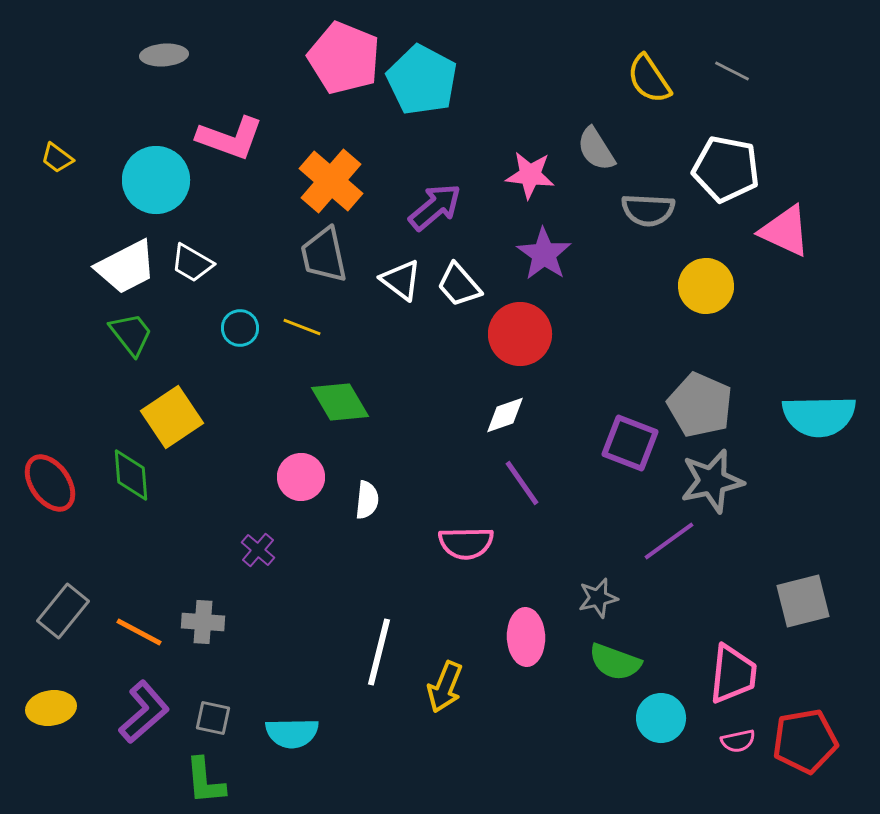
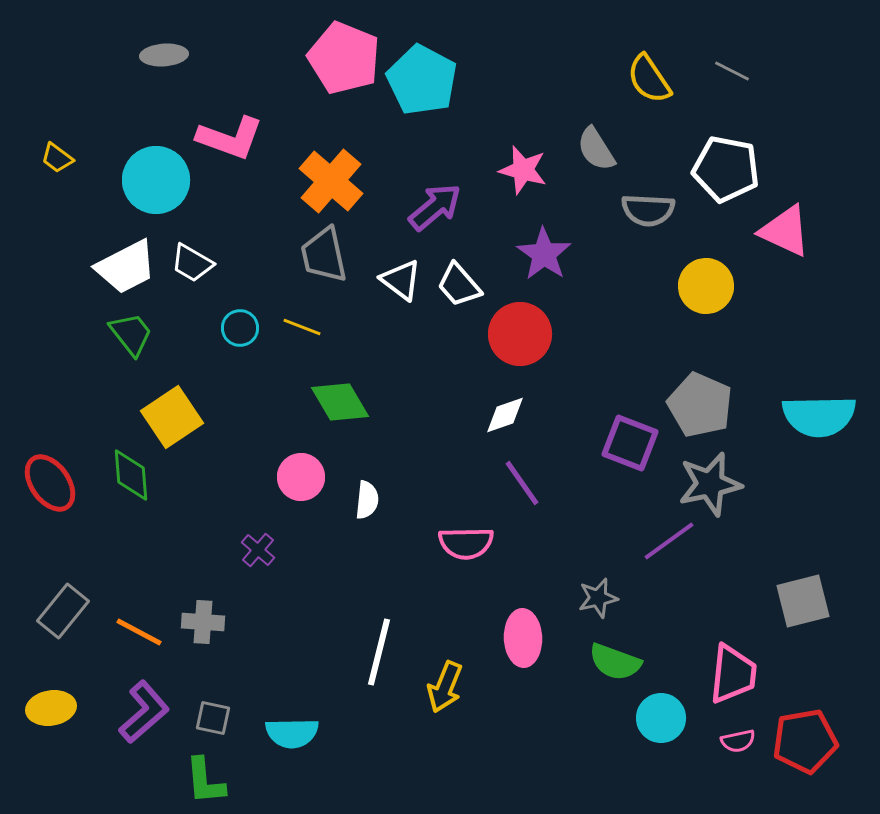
pink star at (530, 175): moved 7 px left, 5 px up; rotated 9 degrees clockwise
gray star at (712, 481): moved 2 px left, 3 px down
pink ellipse at (526, 637): moved 3 px left, 1 px down
